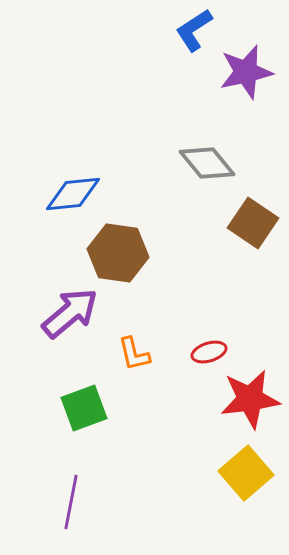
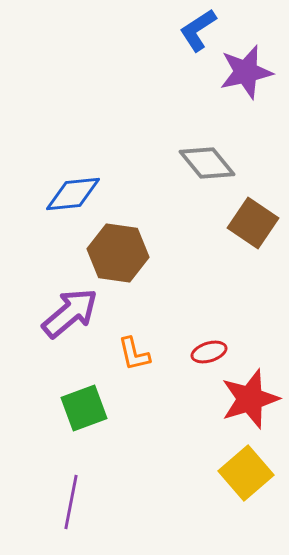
blue L-shape: moved 4 px right
red star: rotated 10 degrees counterclockwise
